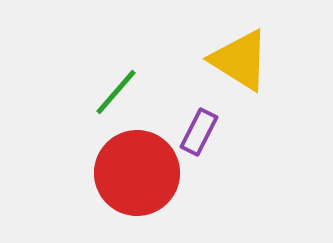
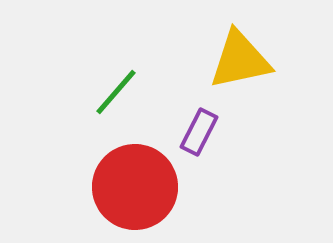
yellow triangle: rotated 44 degrees counterclockwise
red circle: moved 2 px left, 14 px down
